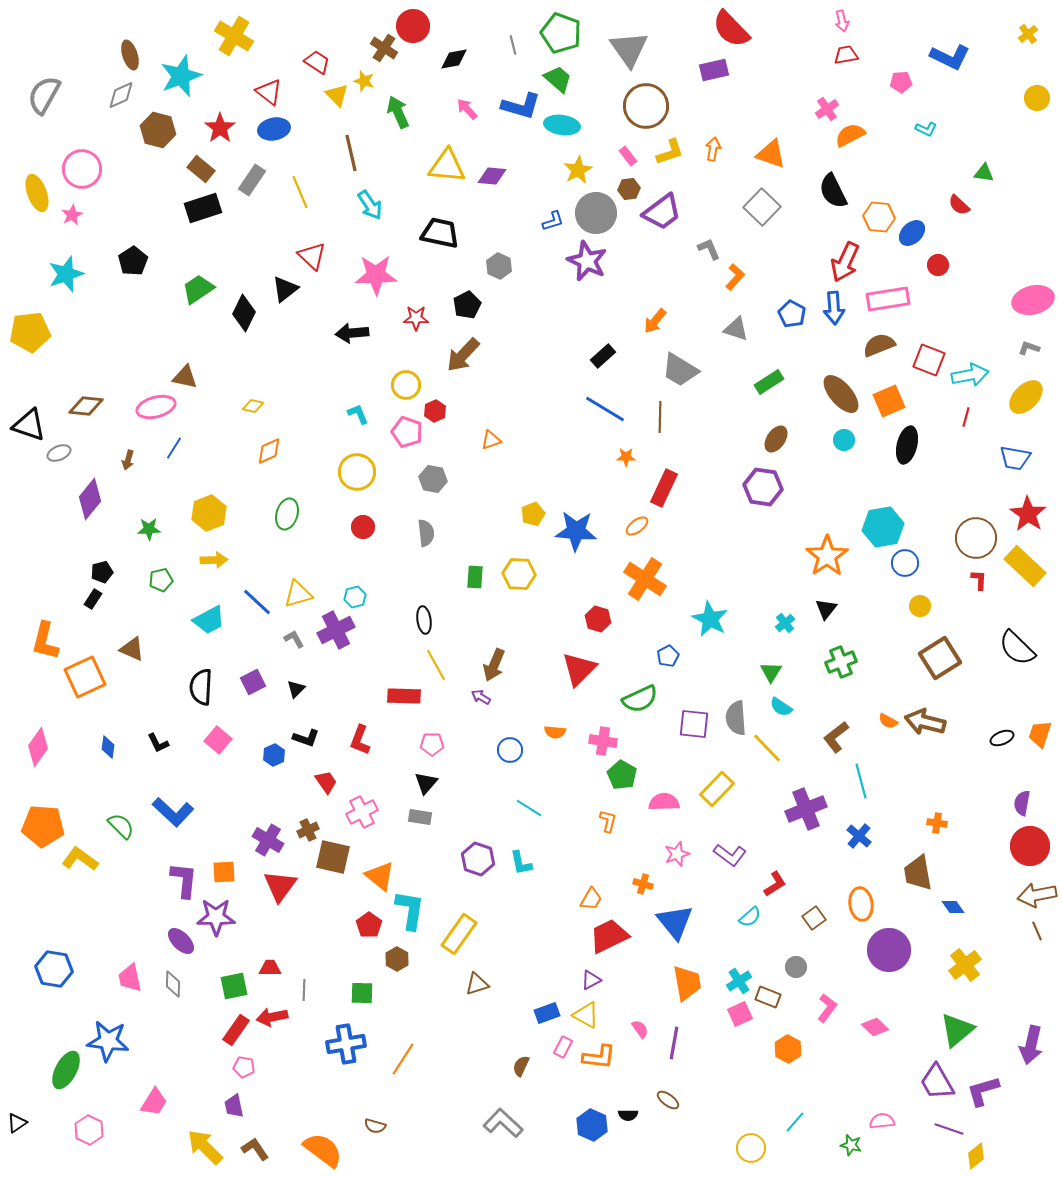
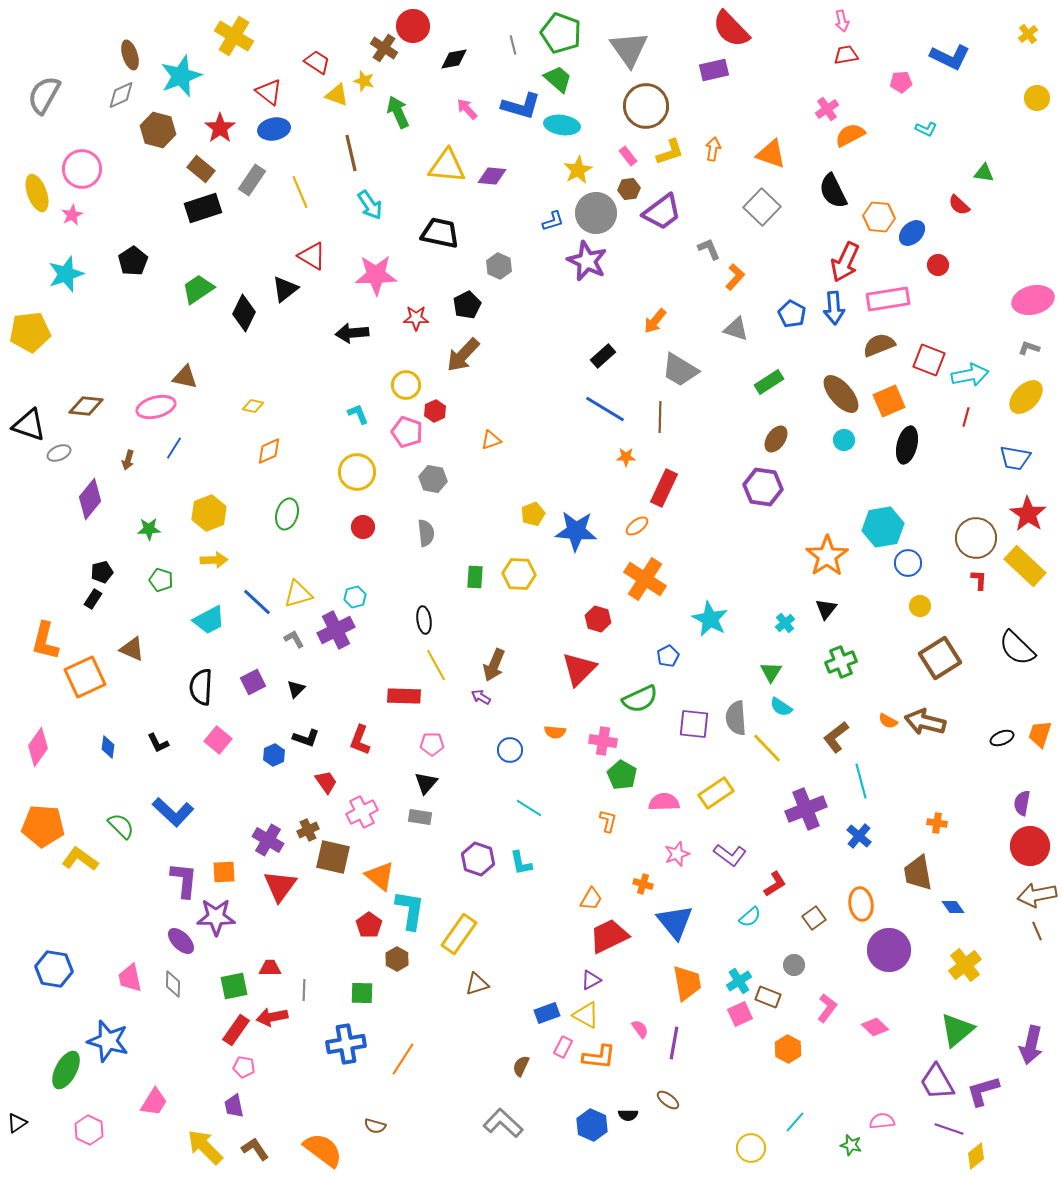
yellow triangle at (337, 95): rotated 25 degrees counterclockwise
red triangle at (312, 256): rotated 12 degrees counterclockwise
blue circle at (905, 563): moved 3 px right
green pentagon at (161, 580): rotated 30 degrees clockwise
yellow rectangle at (717, 789): moved 1 px left, 4 px down; rotated 12 degrees clockwise
gray circle at (796, 967): moved 2 px left, 2 px up
blue star at (108, 1041): rotated 9 degrees clockwise
